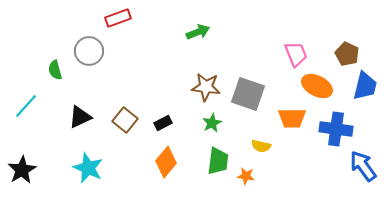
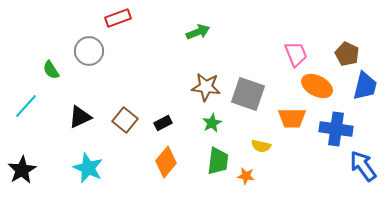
green semicircle: moved 4 px left; rotated 18 degrees counterclockwise
